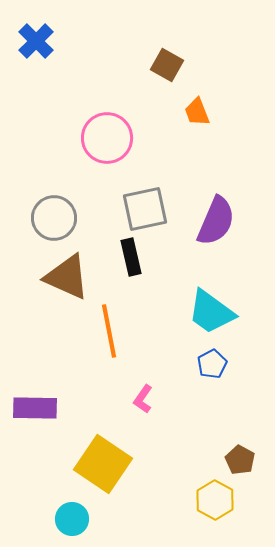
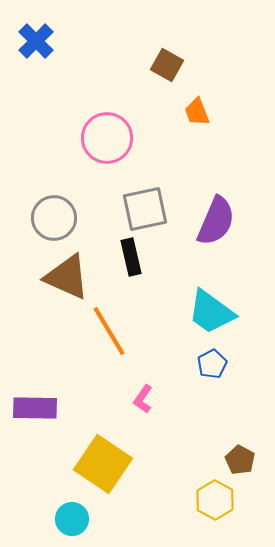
orange line: rotated 20 degrees counterclockwise
